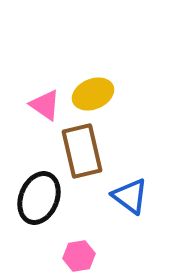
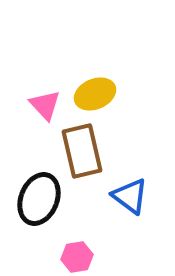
yellow ellipse: moved 2 px right
pink triangle: rotated 12 degrees clockwise
black ellipse: moved 1 px down
pink hexagon: moved 2 px left, 1 px down
